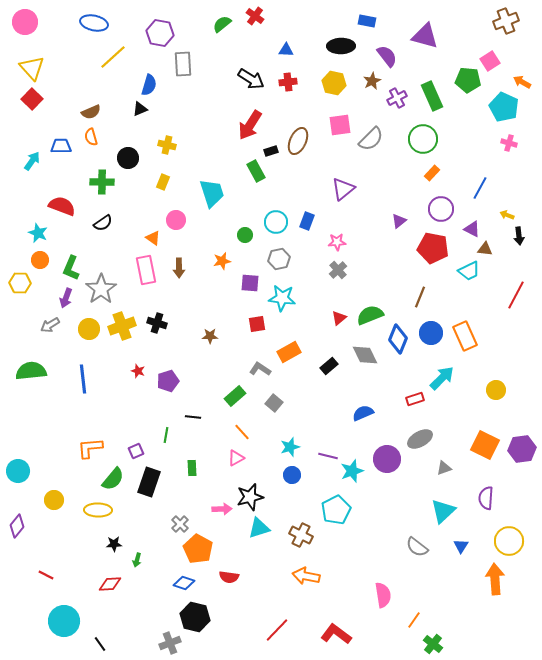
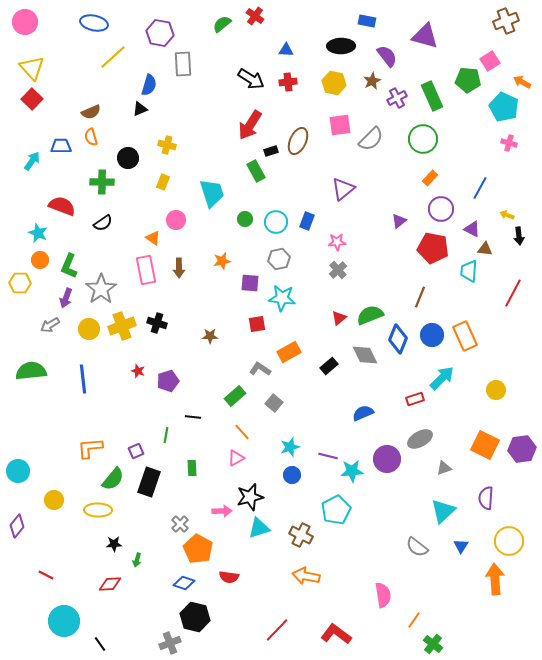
orange rectangle at (432, 173): moved 2 px left, 5 px down
green circle at (245, 235): moved 16 px up
green L-shape at (71, 268): moved 2 px left, 2 px up
cyan trapezoid at (469, 271): rotated 120 degrees clockwise
red line at (516, 295): moved 3 px left, 2 px up
blue circle at (431, 333): moved 1 px right, 2 px down
cyan star at (352, 471): rotated 15 degrees clockwise
pink arrow at (222, 509): moved 2 px down
